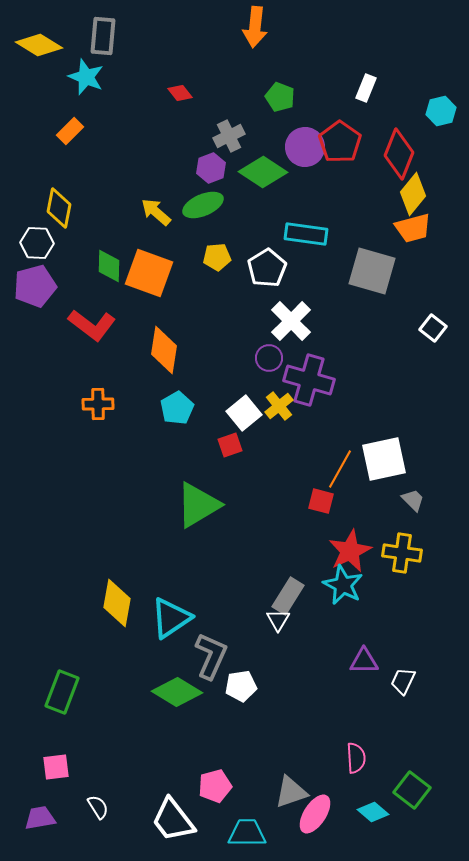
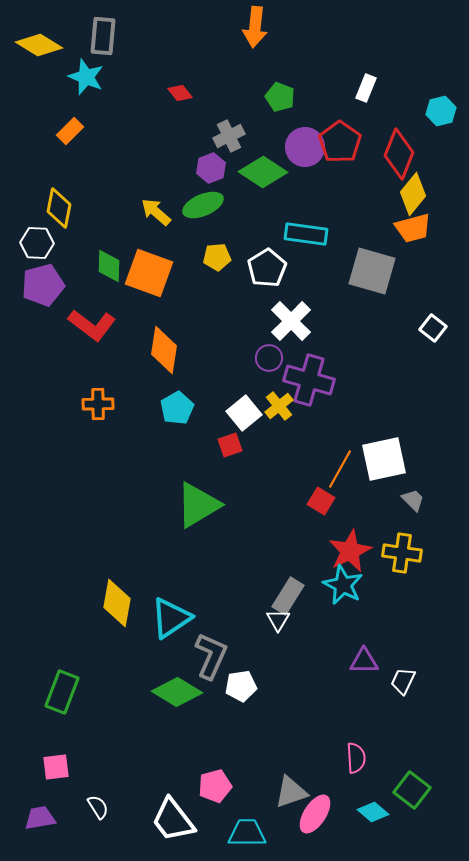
purple pentagon at (35, 286): moved 8 px right, 1 px up
red square at (321, 501): rotated 16 degrees clockwise
